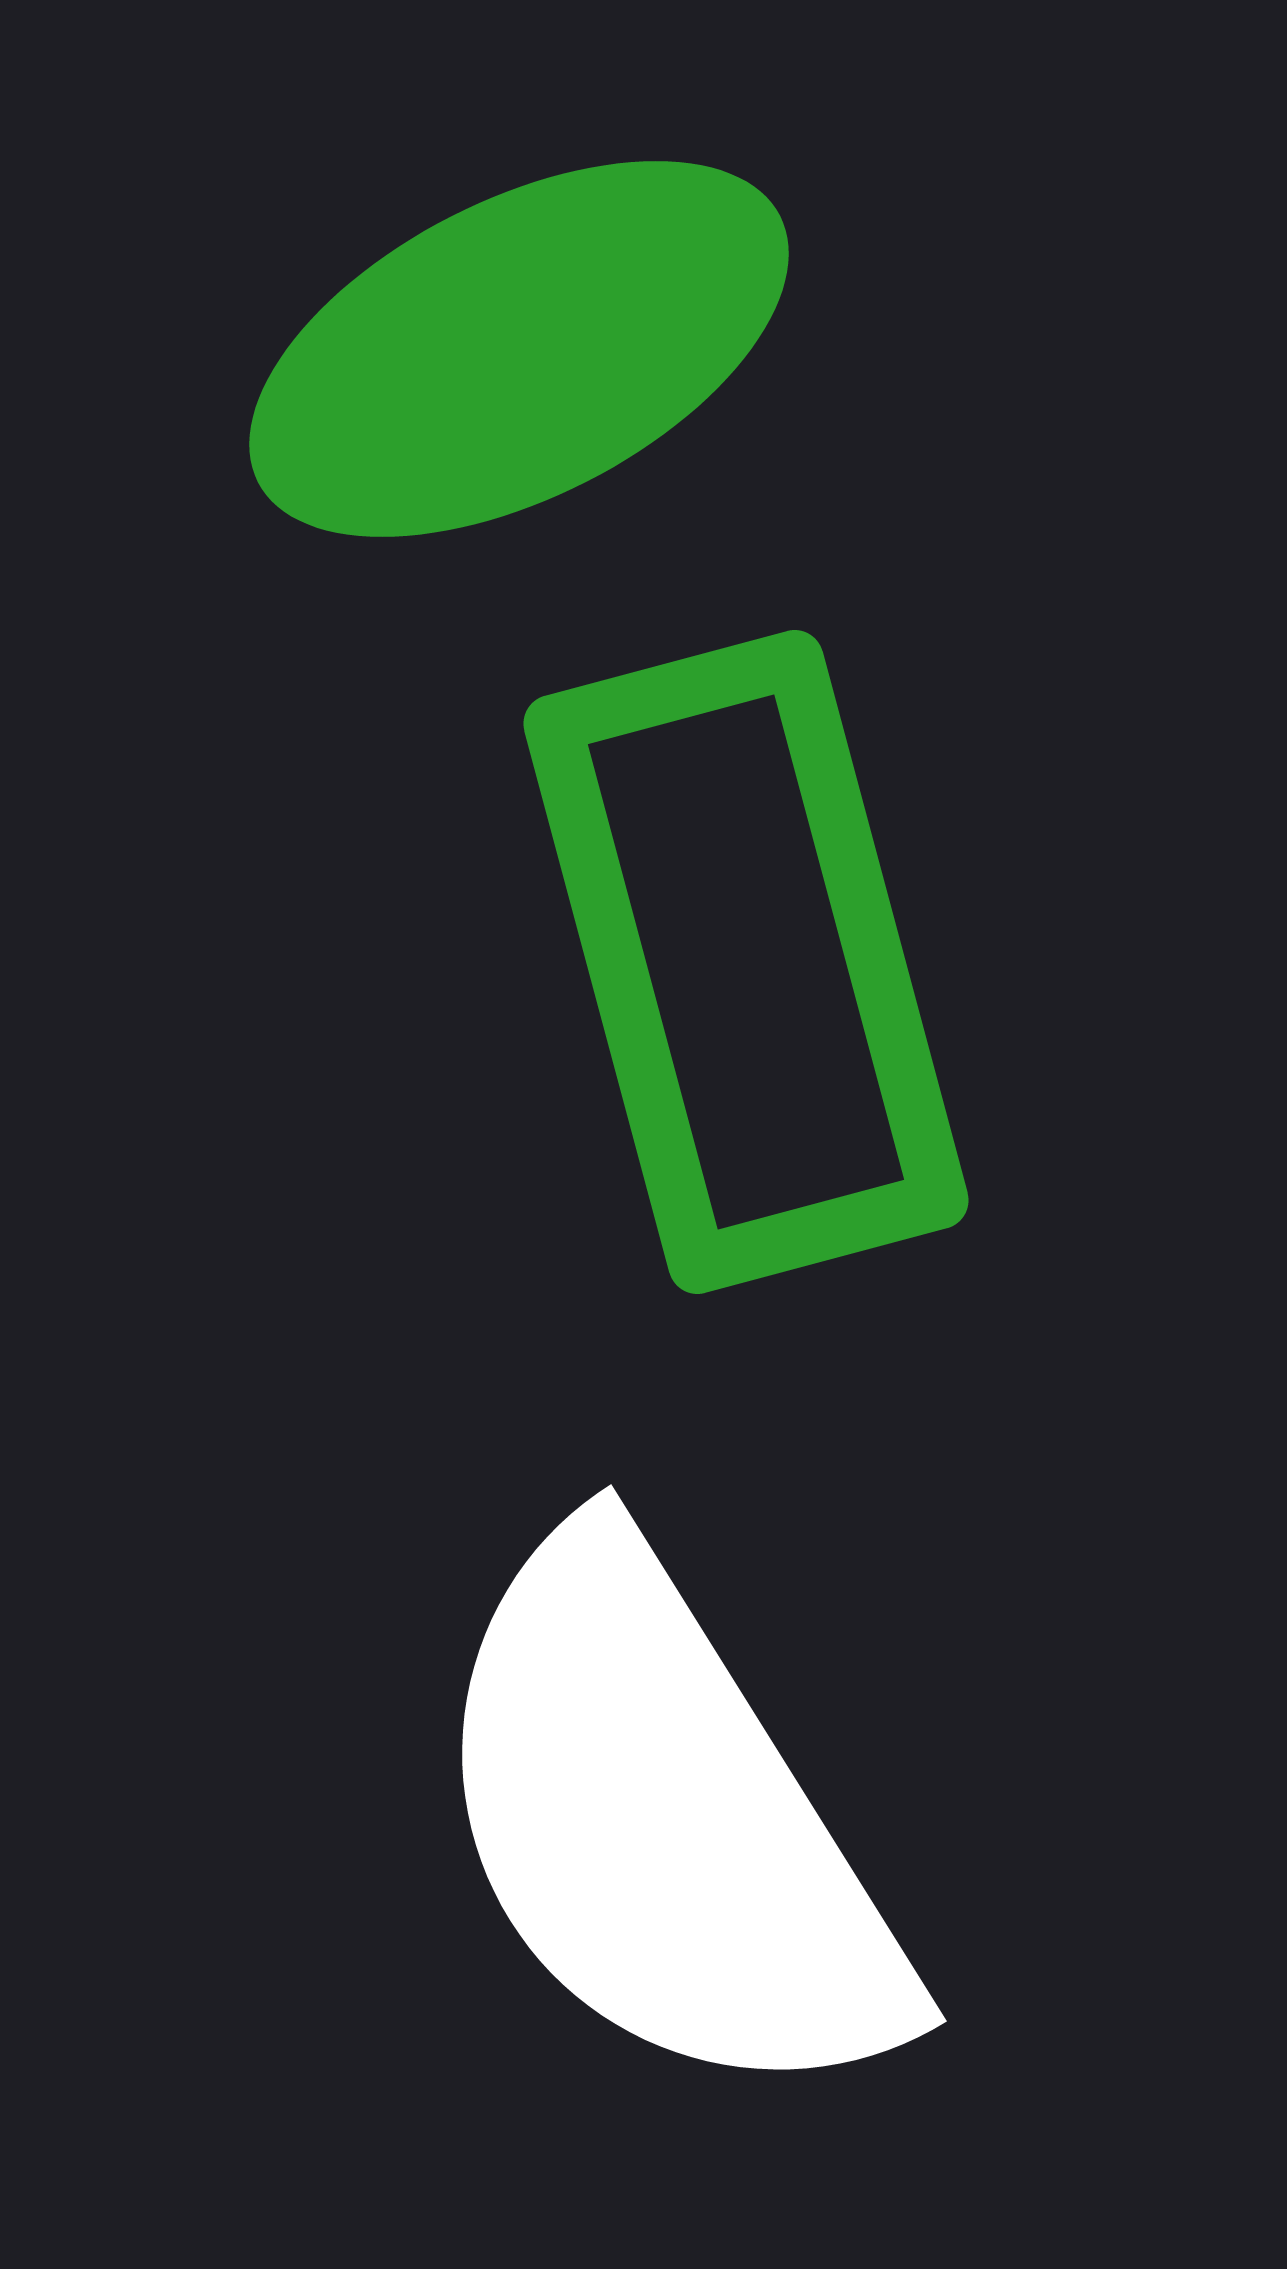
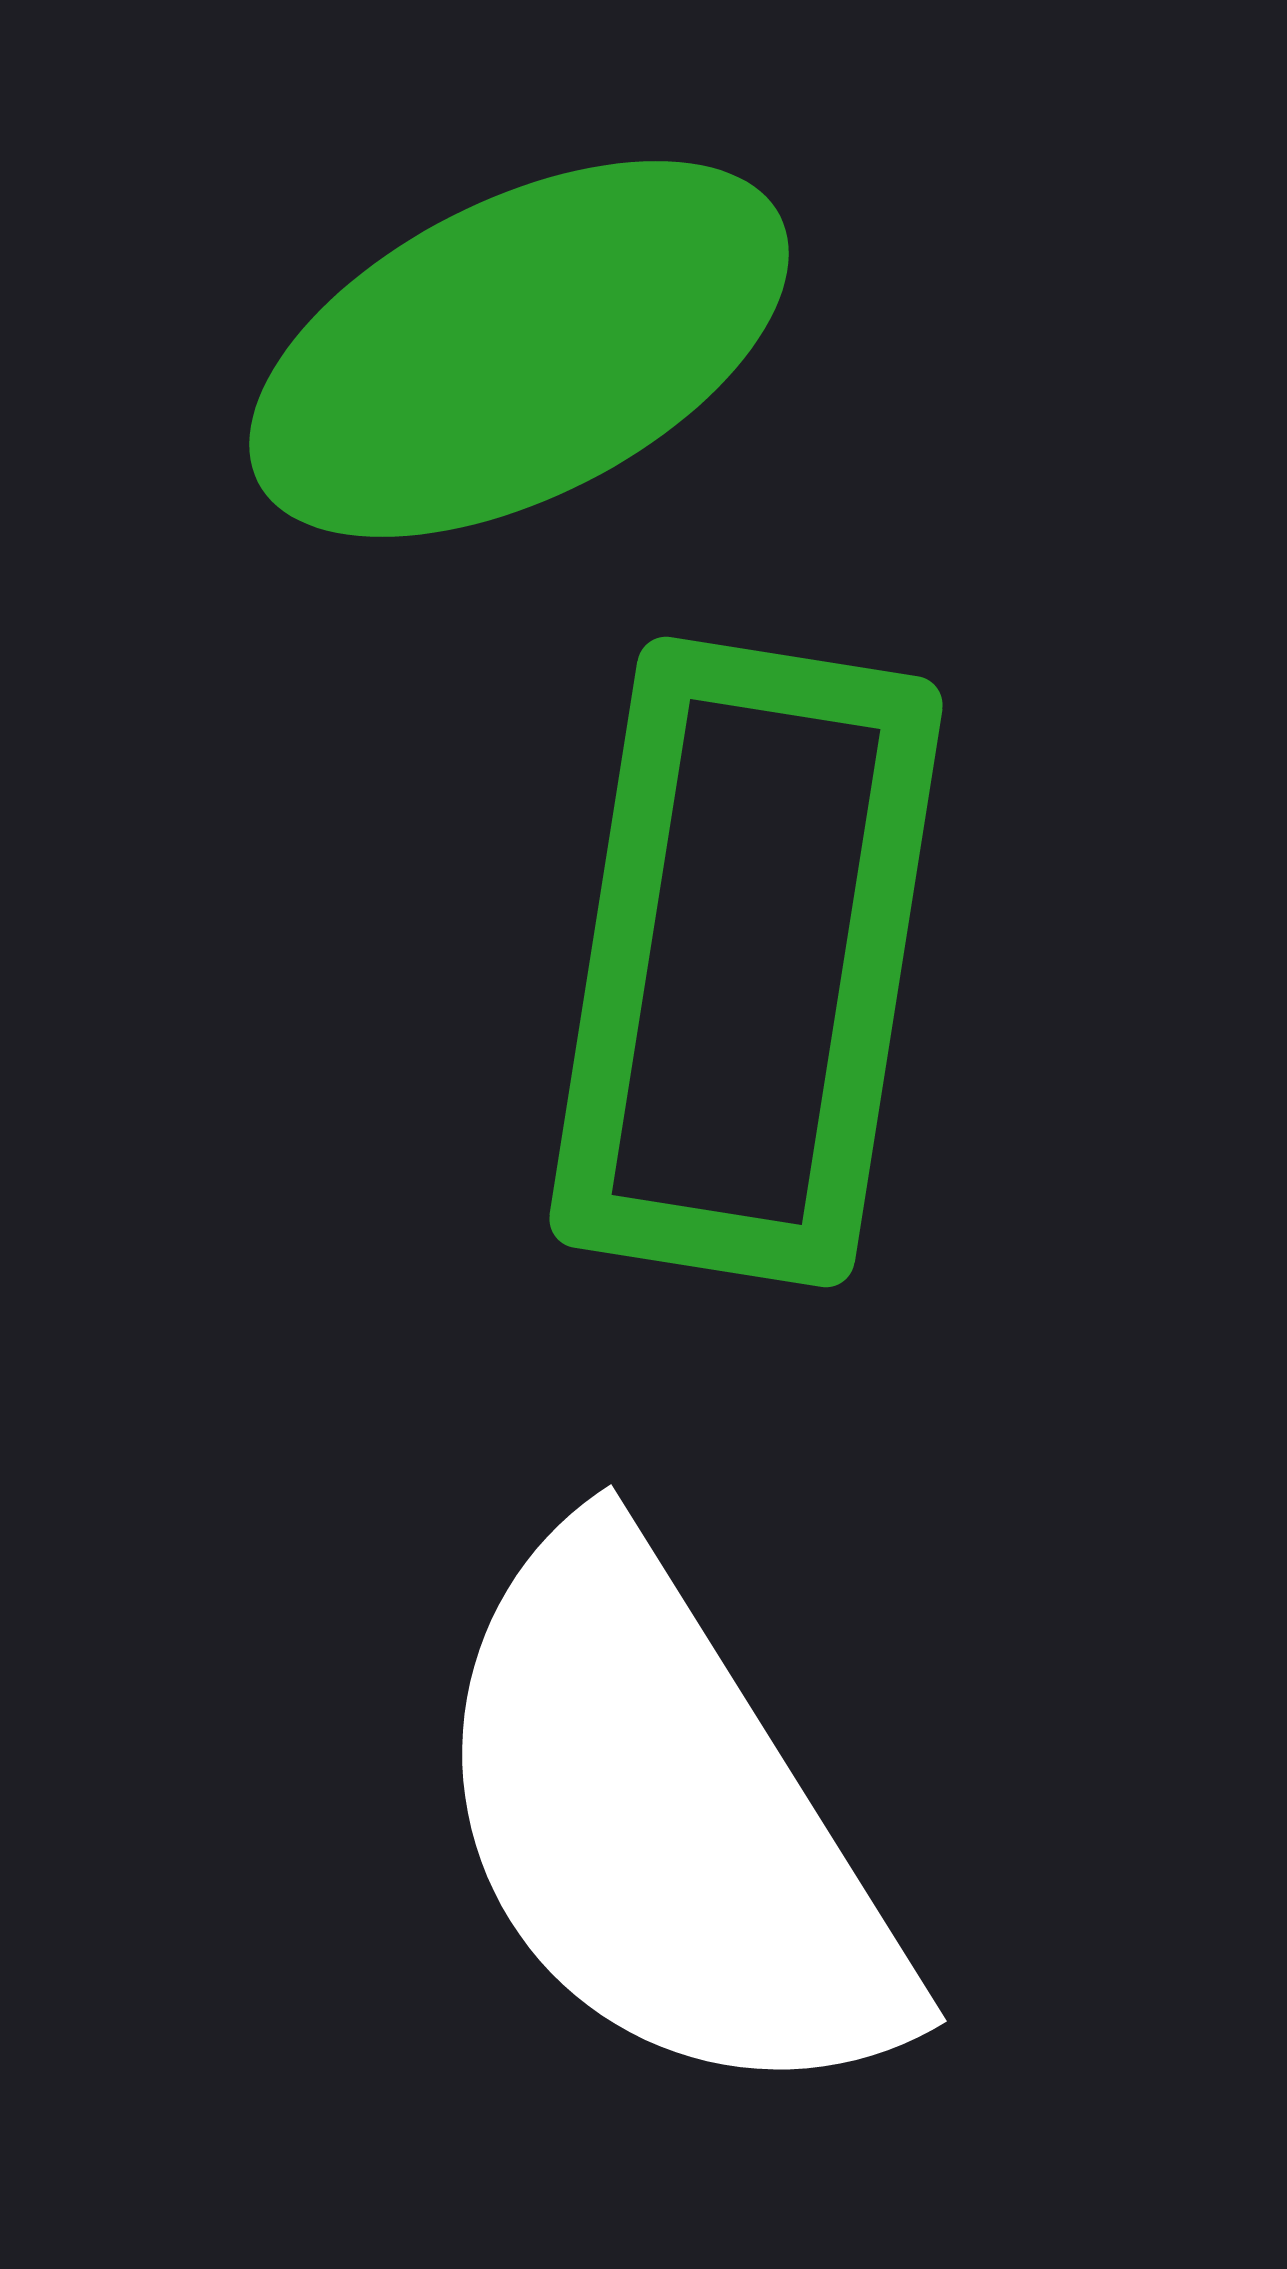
green rectangle: rotated 24 degrees clockwise
